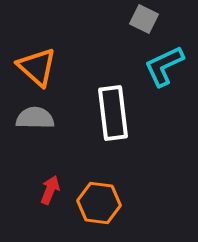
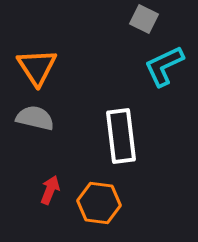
orange triangle: rotated 15 degrees clockwise
white rectangle: moved 8 px right, 23 px down
gray semicircle: rotated 12 degrees clockwise
